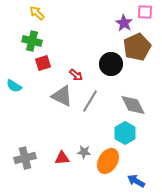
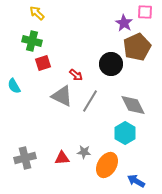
cyan semicircle: rotated 28 degrees clockwise
orange ellipse: moved 1 px left, 4 px down
